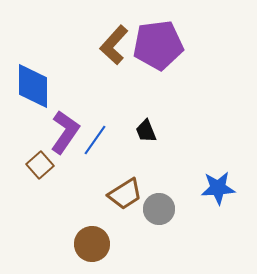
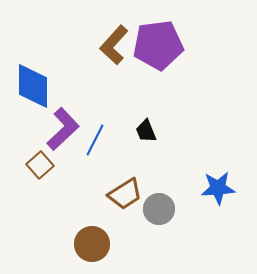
purple L-shape: moved 2 px left, 3 px up; rotated 12 degrees clockwise
blue line: rotated 8 degrees counterclockwise
